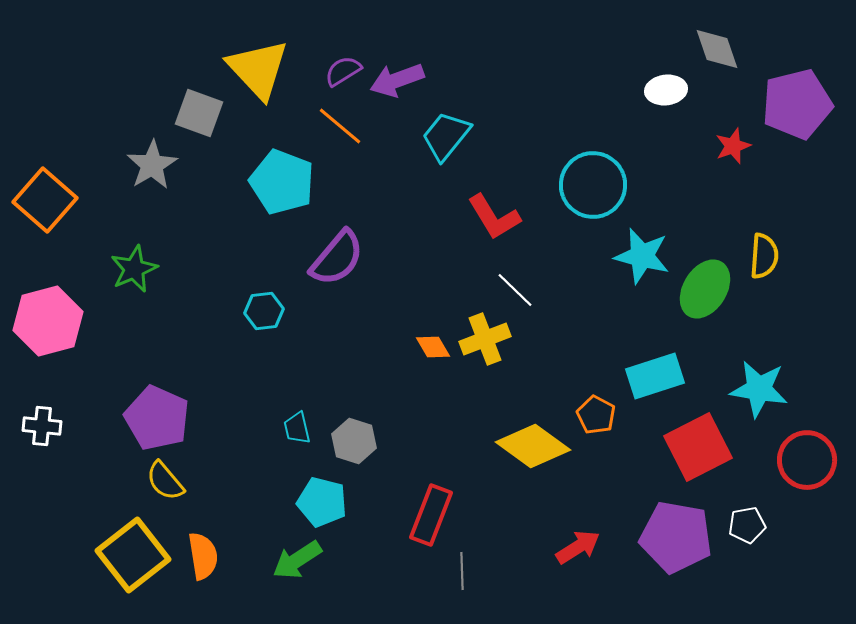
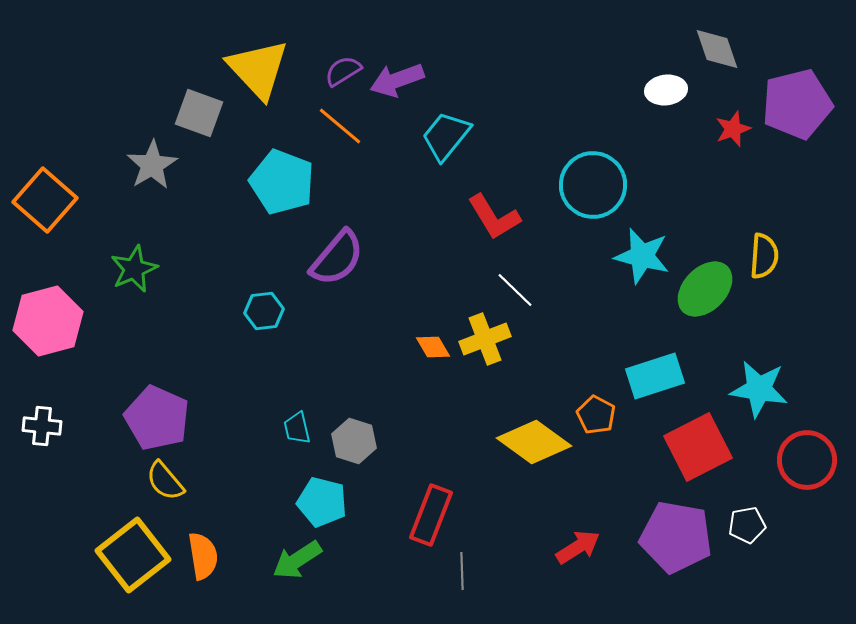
red star at (733, 146): moved 17 px up
green ellipse at (705, 289): rotated 12 degrees clockwise
yellow diamond at (533, 446): moved 1 px right, 4 px up
